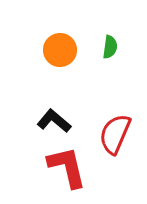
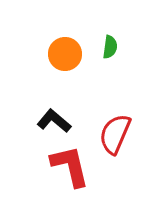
orange circle: moved 5 px right, 4 px down
red L-shape: moved 3 px right, 1 px up
